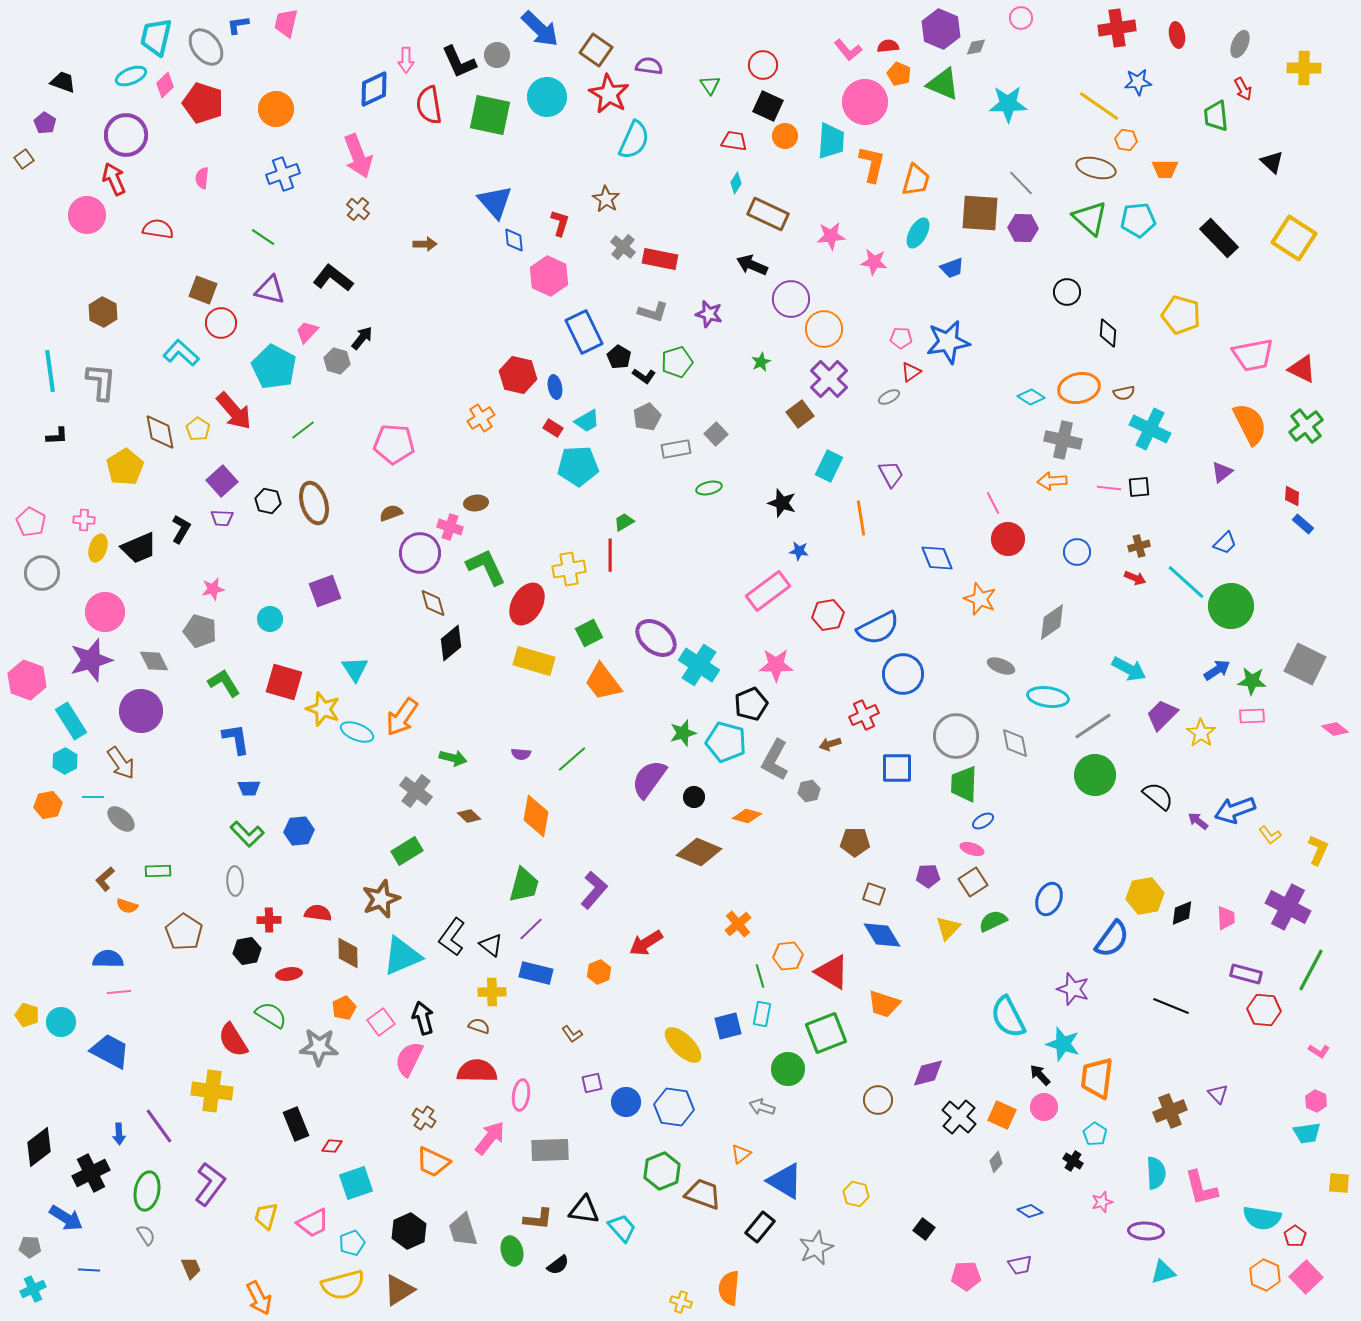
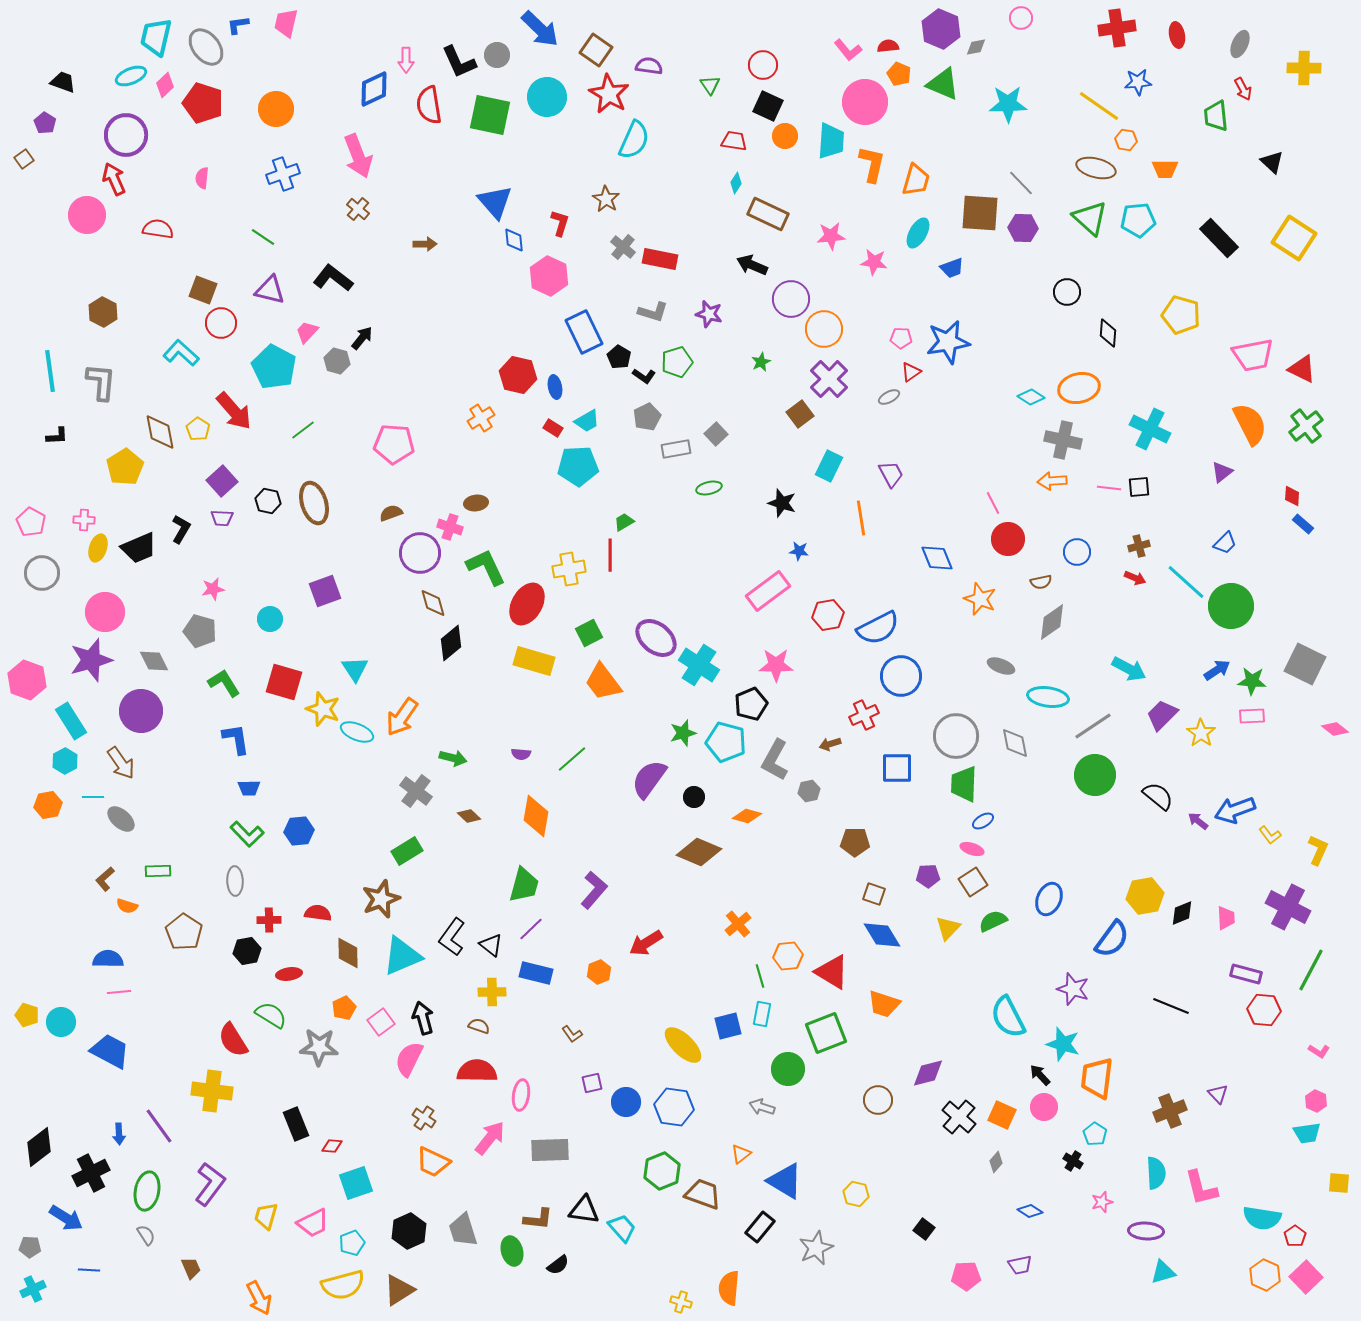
brown semicircle at (1124, 393): moved 83 px left, 189 px down
blue circle at (903, 674): moved 2 px left, 2 px down
